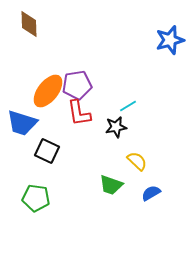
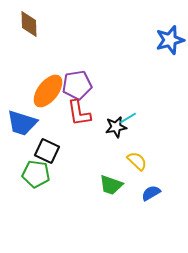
cyan line: moved 12 px down
green pentagon: moved 24 px up
